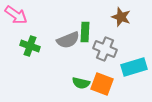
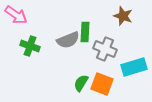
brown star: moved 2 px right, 1 px up
green semicircle: rotated 108 degrees clockwise
